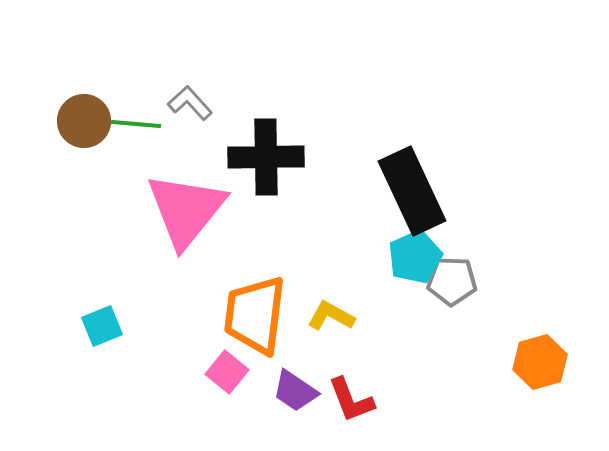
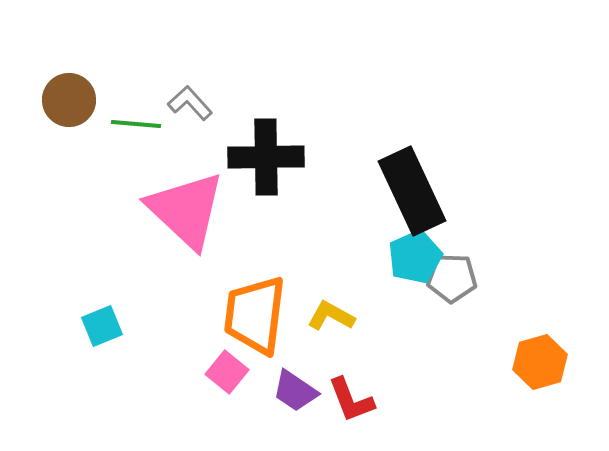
brown circle: moved 15 px left, 21 px up
pink triangle: rotated 26 degrees counterclockwise
gray pentagon: moved 3 px up
